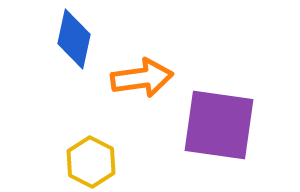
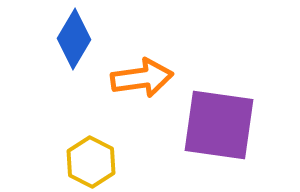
blue diamond: rotated 18 degrees clockwise
